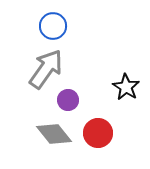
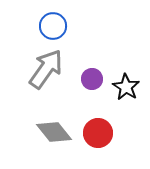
purple circle: moved 24 px right, 21 px up
gray diamond: moved 2 px up
